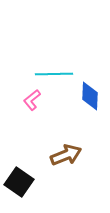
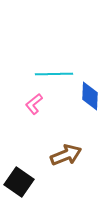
pink L-shape: moved 2 px right, 4 px down
